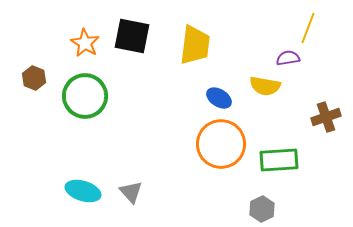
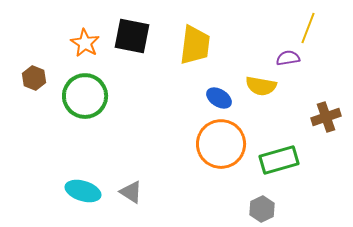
yellow semicircle: moved 4 px left
green rectangle: rotated 12 degrees counterclockwise
gray triangle: rotated 15 degrees counterclockwise
